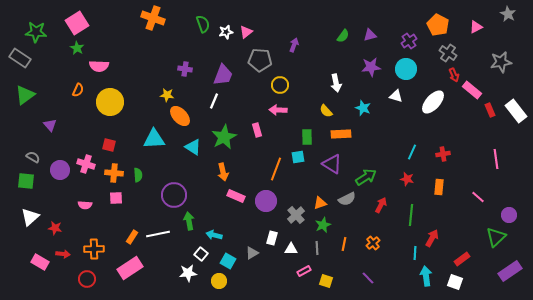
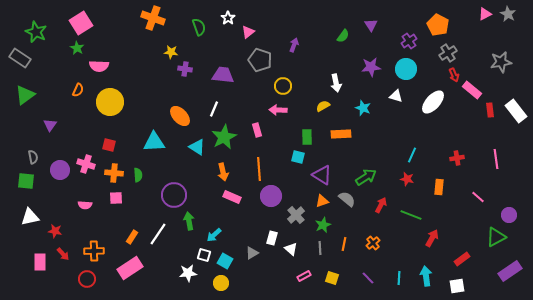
pink square at (77, 23): moved 4 px right
green semicircle at (203, 24): moved 4 px left, 3 px down
pink triangle at (476, 27): moved 9 px right, 13 px up
green star at (36, 32): rotated 20 degrees clockwise
white star at (226, 32): moved 2 px right, 14 px up; rotated 24 degrees counterclockwise
pink triangle at (246, 32): moved 2 px right
purple triangle at (370, 35): moved 1 px right, 10 px up; rotated 48 degrees counterclockwise
gray cross at (448, 53): rotated 24 degrees clockwise
gray pentagon at (260, 60): rotated 15 degrees clockwise
purple trapezoid at (223, 75): rotated 105 degrees counterclockwise
yellow circle at (280, 85): moved 3 px right, 1 px down
yellow star at (167, 95): moved 4 px right, 43 px up
white line at (214, 101): moved 8 px down
red rectangle at (490, 110): rotated 16 degrees clockwise
yellow semicircle at (326, 111): moved 3 px left, 5 px up; rotated 104 degrees clockwise
purple triangle at (50, 125): rotated 16 degrees clockwise
cyan triangle at (154, 139): moved 3 px down
cyan triangle at (193, 147): moved 4 px right
cyan line at (412, 152): moved 3 px down
red cross at (443, 154): moved 14 px right, 4 px down
gray semicircle at (33, 157): rotated 48 degrees clockwise
cyan square at (298, 157): rotated 24 degrees clockwise
purple triangle at (332, 164): moved 10 px left, 11 px down
orange line at (276, 169): moved 17 px left; rotated 25 degrees counterclockwise
pink rectangle at (236, 196): moved 4 px left, 1 px down
gray semicircle at (347, 199): rotated 114 degrees counterclockwise
purple circle at (266, 201): moved 5 px right, 5 px up
orange triangle at (320, 203): moved 2 px right, 2 px up
green line at (411, 215): rotated 75 degrees counterclockwise
white triangle at (30, 217): rotated 30 degrees clockwise
red star at (55, 228): moved 3 px down
white line at (158, 234): rotated 45 degrees counterclockwise
cyan arrow at (214, 235): rotated 56 degrees counterclockwise
green triangle at (496, 237): rotated 15 degrees clockwise
gray line at (317, 248): moved 3 px right
orange cross at (94, 249): moved 2 px down
white triangle at (291, 249): rotated 40 degrees clockwise
cyan line at (415, 253): moved 16 px left, 25 px down
red arrow at (63, 254): rotated 40 degrees clockwise
white square at (201, 254): moved 3 px right, 1 px down; rotated 24 degrees counterclockwise
cyan square at (228, 261): moved 3 px left
pink rectangle at (40, 262): rotated 60 degrees clockwise
pink rectangle at (304, 271): moved 5 px down
yellow circle at (219, 281): moved 2 px right, 2 px down
yellow square at (326, 281): moved 6 px right, 3 px up
white square at (455, 282): moved 2 px right, 4 px down; rotated 28 degrees counterclockwise
